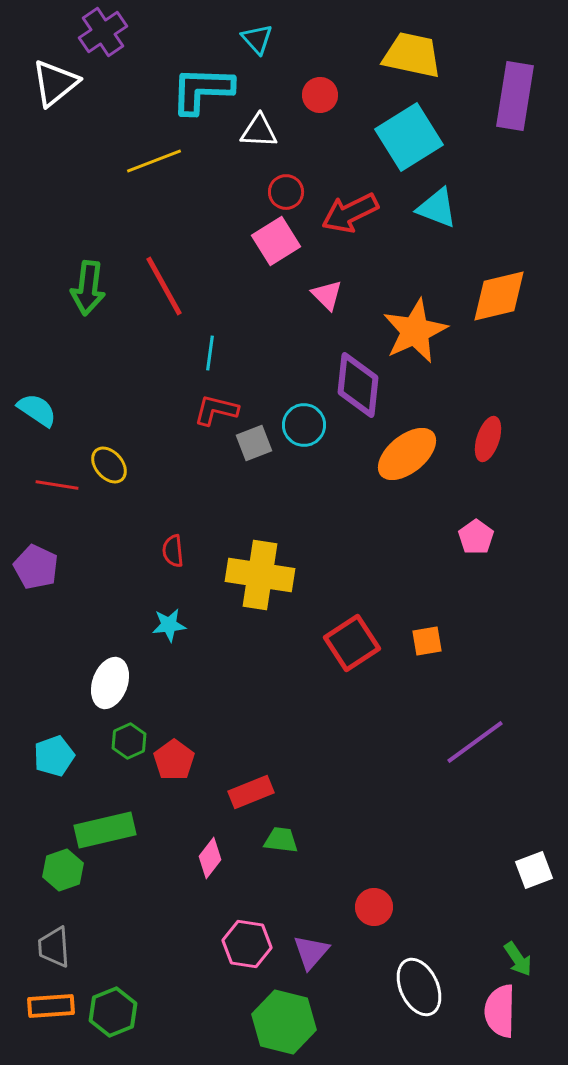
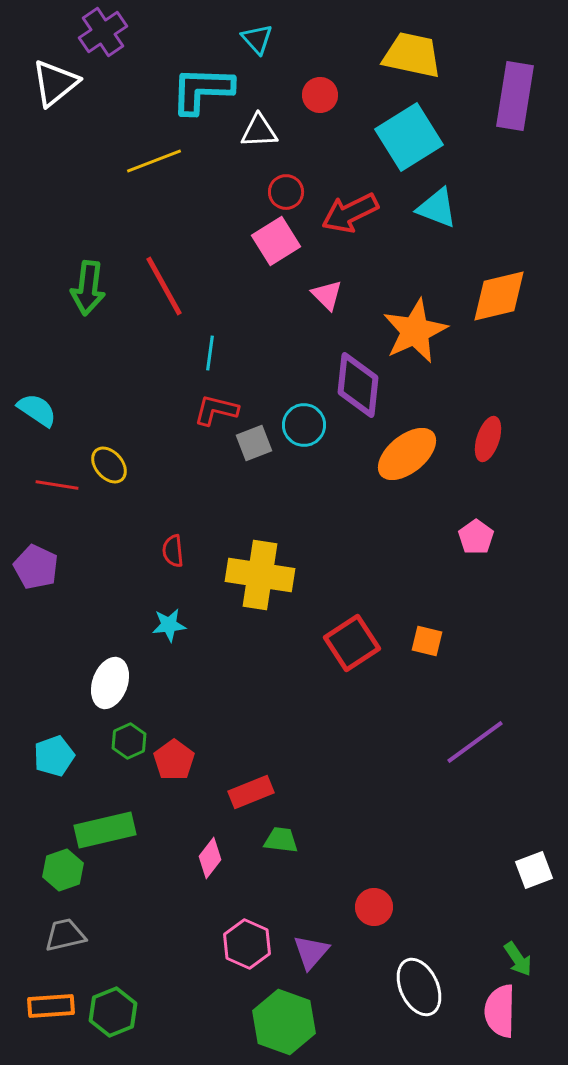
white triangle at (259, 131): rotated 6 degrees counterclockwise
orange square at (427, 641): rotated 24 degrees clockwise
pink hexagon at (247, 944): rotated 15 degrees clockwise
gray trapezoid at (54, 947): moved 11 px right, 12 px up; rotated 81 degrees clockwise
green hexagon at (284, 1022): rotated 6 degrees clockwise
